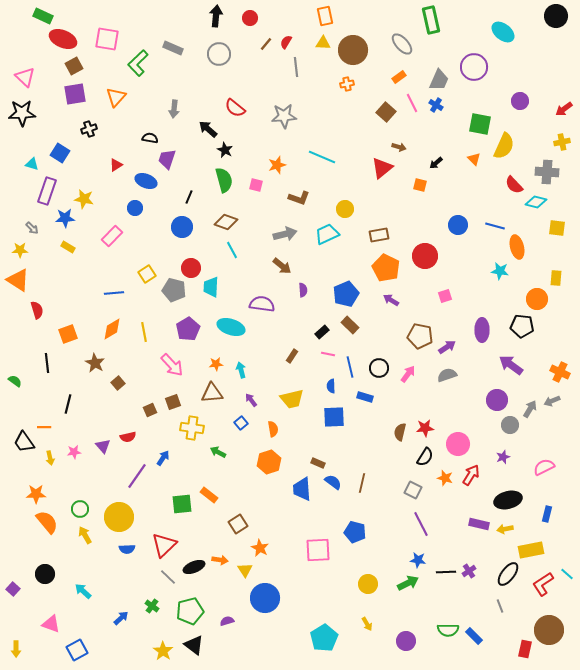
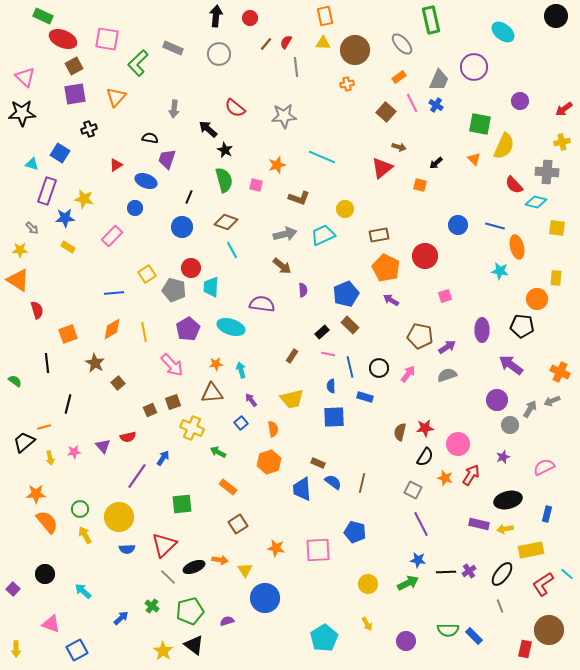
brown circle at (353, 50): moved 2 px right
cyan trapezoid at (327, 234): moved 4 px left, 1 px down
orange line at (44, 427): rotated 16 degrees counterclockwise
yellow cross at (192, 428): rotated 15 degrees clockwise
black trapezoid at (24, 442): rotated 85 degrees clockwise
orange rectangle at (209, 495): moved 19 px right, 8 px up
orange star at (260, 548): moved 16 px right; rotated 18 degrees counterclockwise
black ellipse at (508, 574): moved 6 px left
